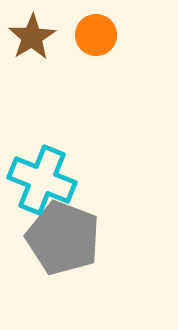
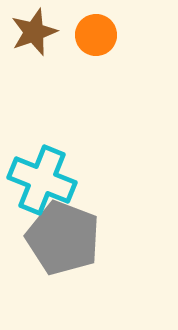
brown star: moved 2 px right, 5 px up; rotated 12 degrees clockwise
